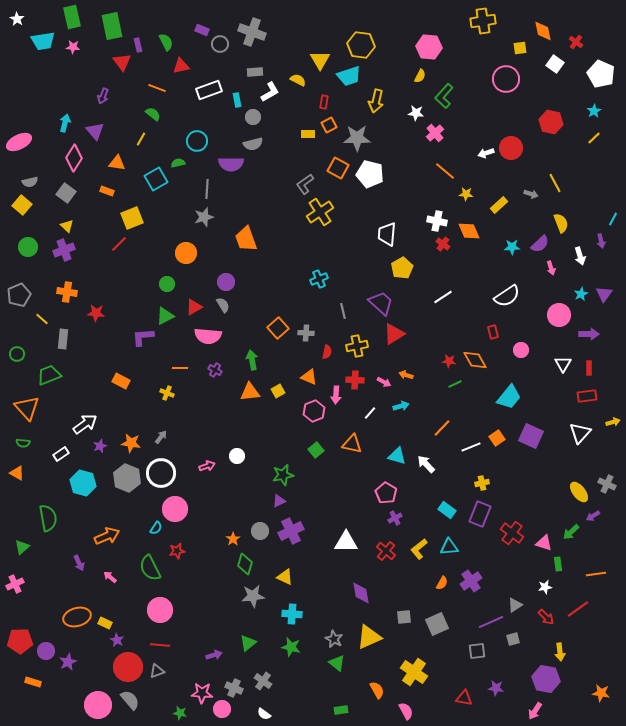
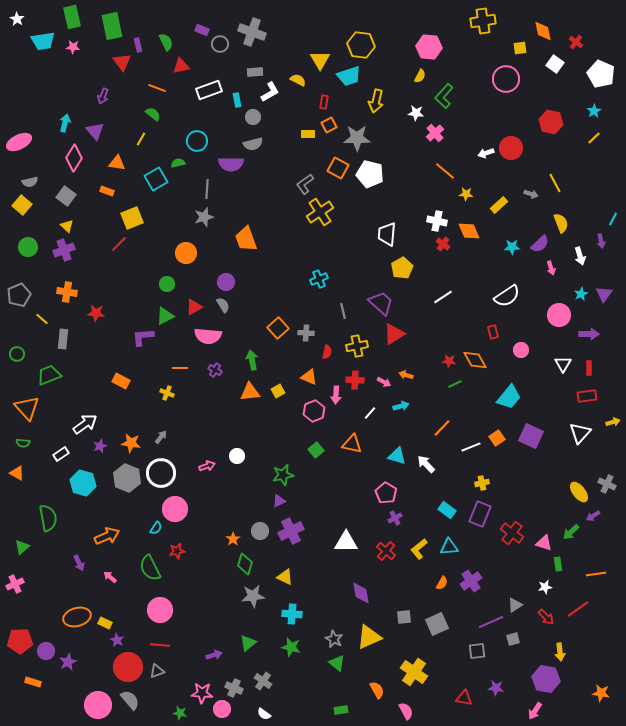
gray square at (66, 193): moved 3 px down
